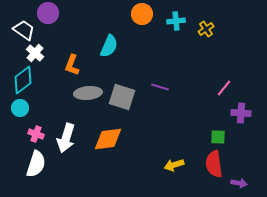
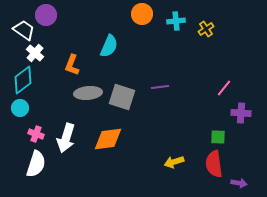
purple circle: moved 2 px left, 2 px down
purple line: rotated 24 degrees counterclockwise
yellow arrow: moved 3 px up
